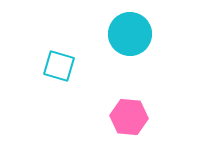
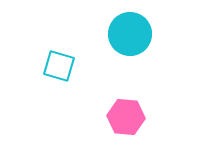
pink hexagon: moved 3 px left
